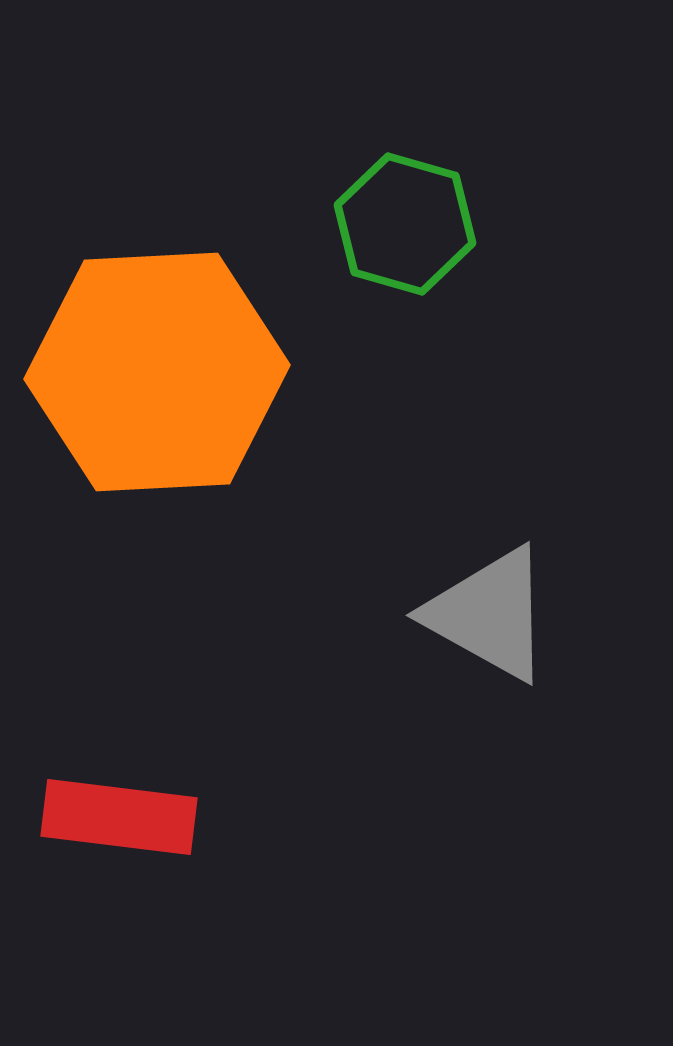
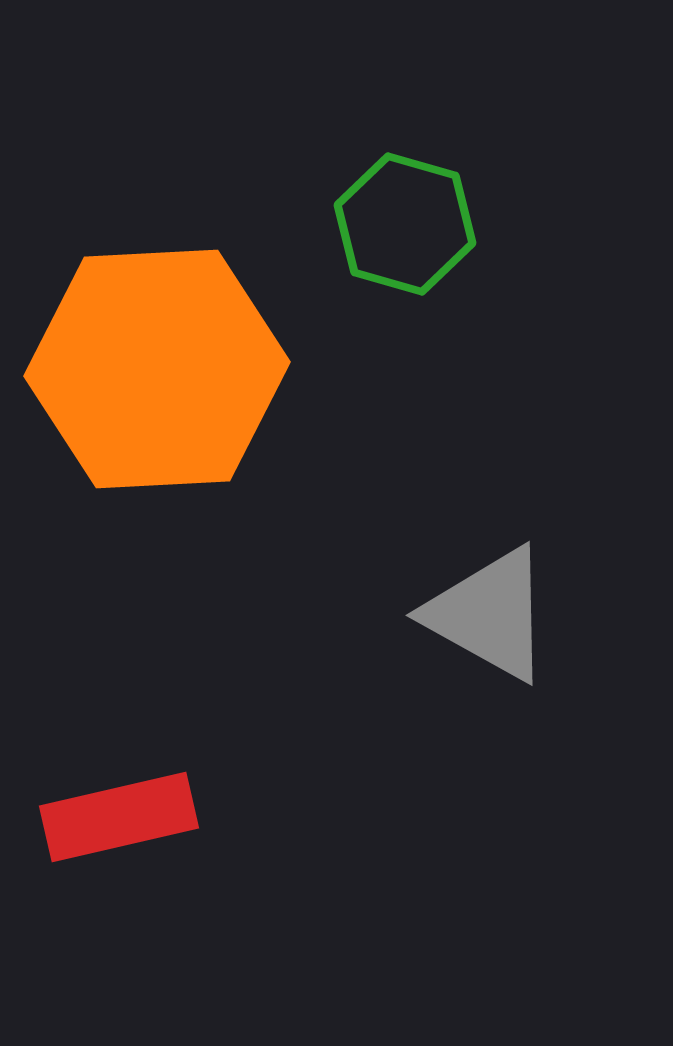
orange hexagon: moved 3 px up
red rectangle: rotated 20 degrees counterclockwise
